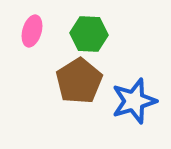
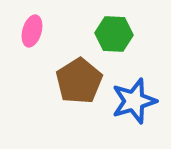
green hexagon: moved 25 px right
